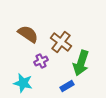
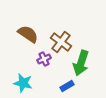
purple cross: moved 3 px right, 2 px up
